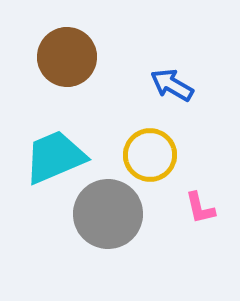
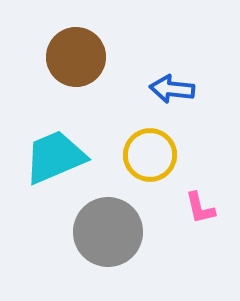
brown circle: moved 9 px right
blue arrow: moved 4 px down; rotated 24 degrees counterclockwise
gray circle: moved 18 px down
